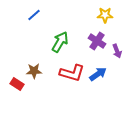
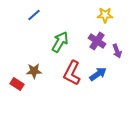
red L-shape: rotated 100 degrees clockwise
